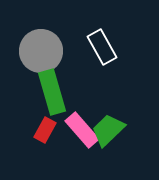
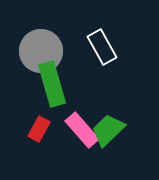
green rectangle: moved 8 px up
red rectangle: moved 6 px left, 1 px up
